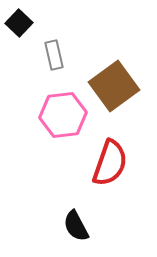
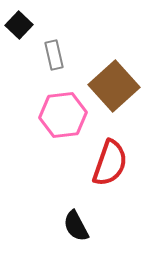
black square: moved 2 px down
brown square: rotated 6 degrees counterclockwise
